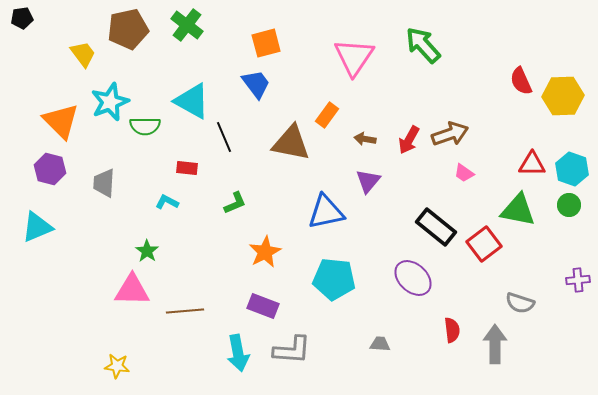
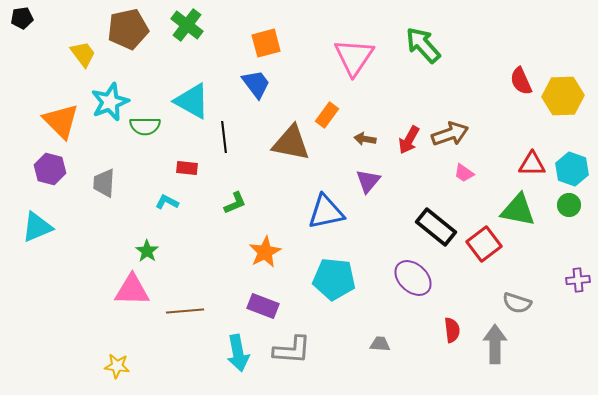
black line at (224, 137): rotated 16 degrees clockwise
gray semicircle at (520, 303): moved 3 px left
